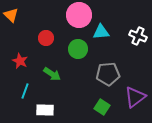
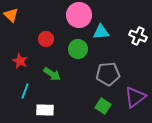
red circle: moved 1 px down
green square: moved 1 px right, 1 px up
